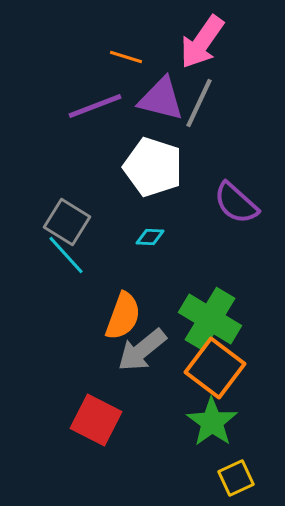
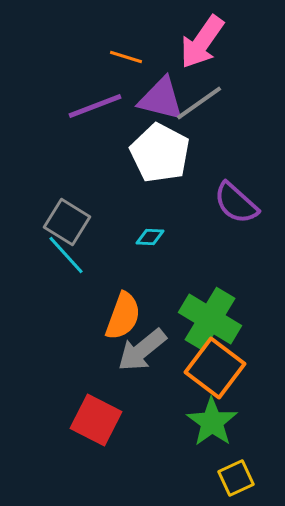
gray line: rotated 30 degrees clockwise
white pentagon: moved 7 px right, 14 px up; rotated 10 degrees clockwise
